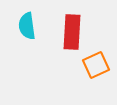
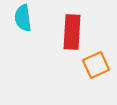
cyan semicircle: moved 4 px left, 8 px up
